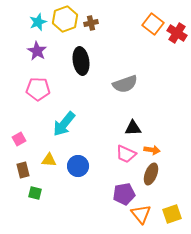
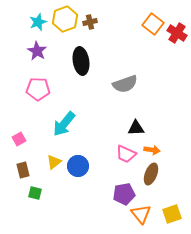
brown cross: moved 1 px left, 1 px up
black triangle: moved 3 px right
yellow triangle: moved 5 px right, 2 px down; rotated 42 degrees counterclockwise
